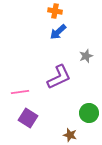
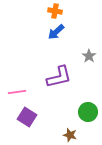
blue arrow: moved 2 px left
gray star: moved 3 px right; rotated 16 degrees counterclockwise
purple L-shape: rotated 12 degrees clockwise
pink line: moved 3 px left
green circle: moved 1 px left, 1 px up
purple square: moved 1 px left, 1 px up
